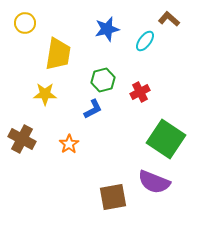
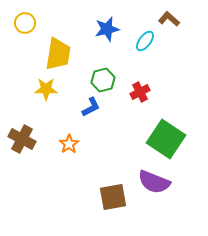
yellow star: moved 1 px right, 5 px up
blue L-shape: moved 2 px left, 2 px up
